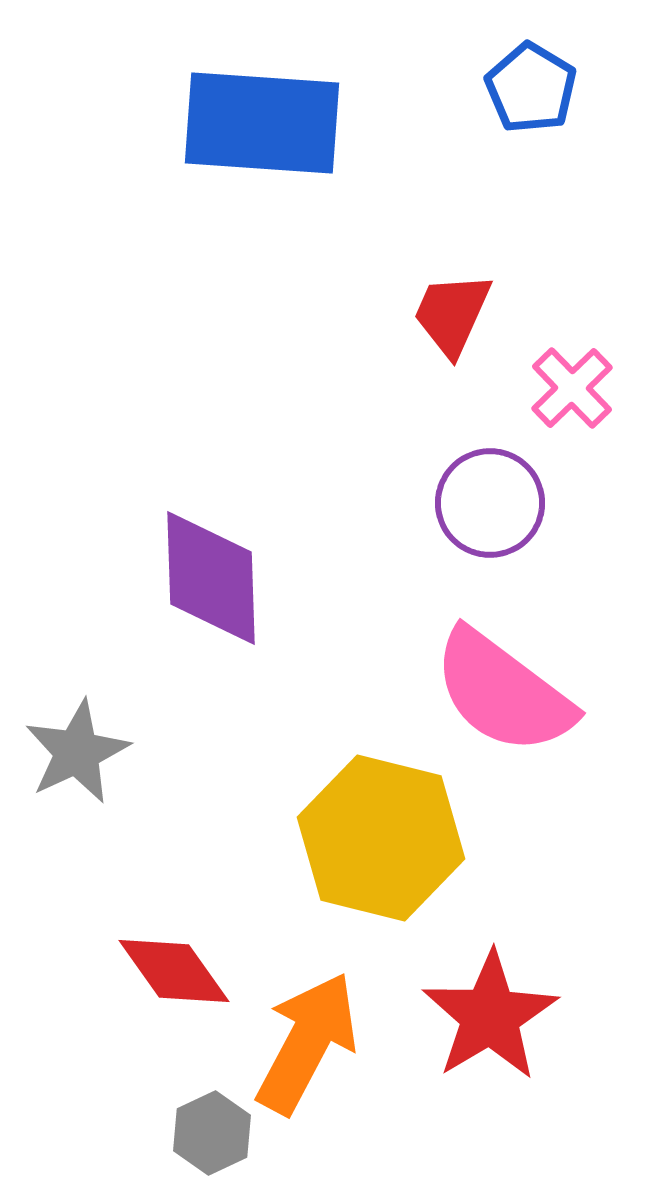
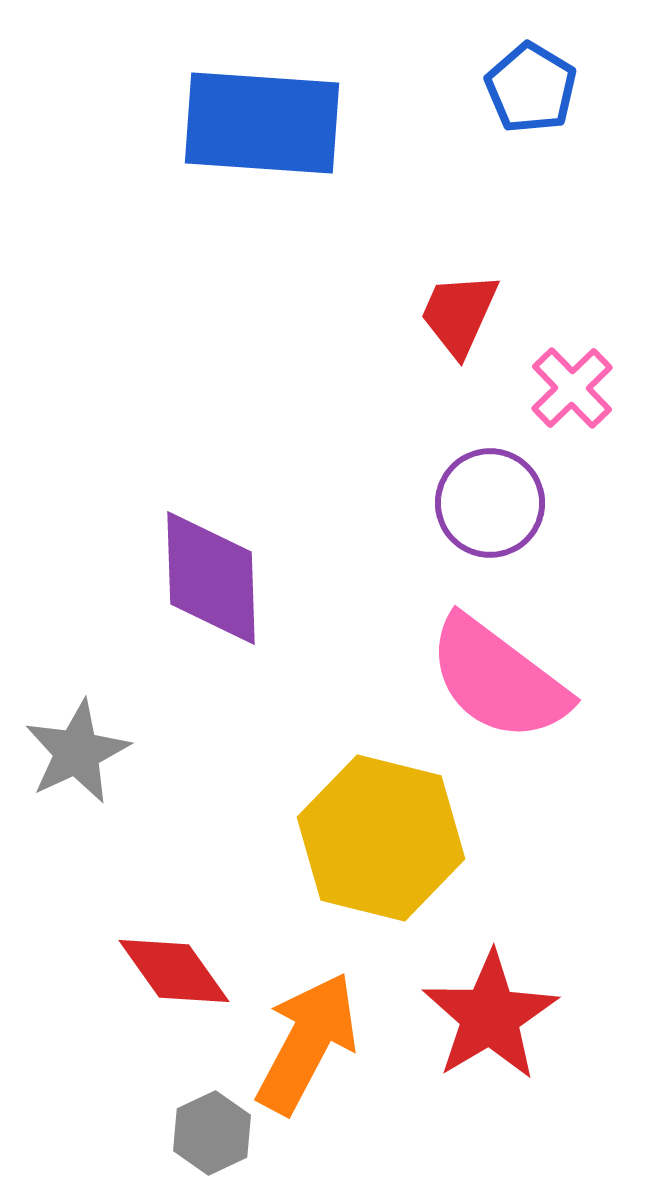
red trapezoid: moved 7 px right
pink semicircle: moved 5 px left, 13 px up
